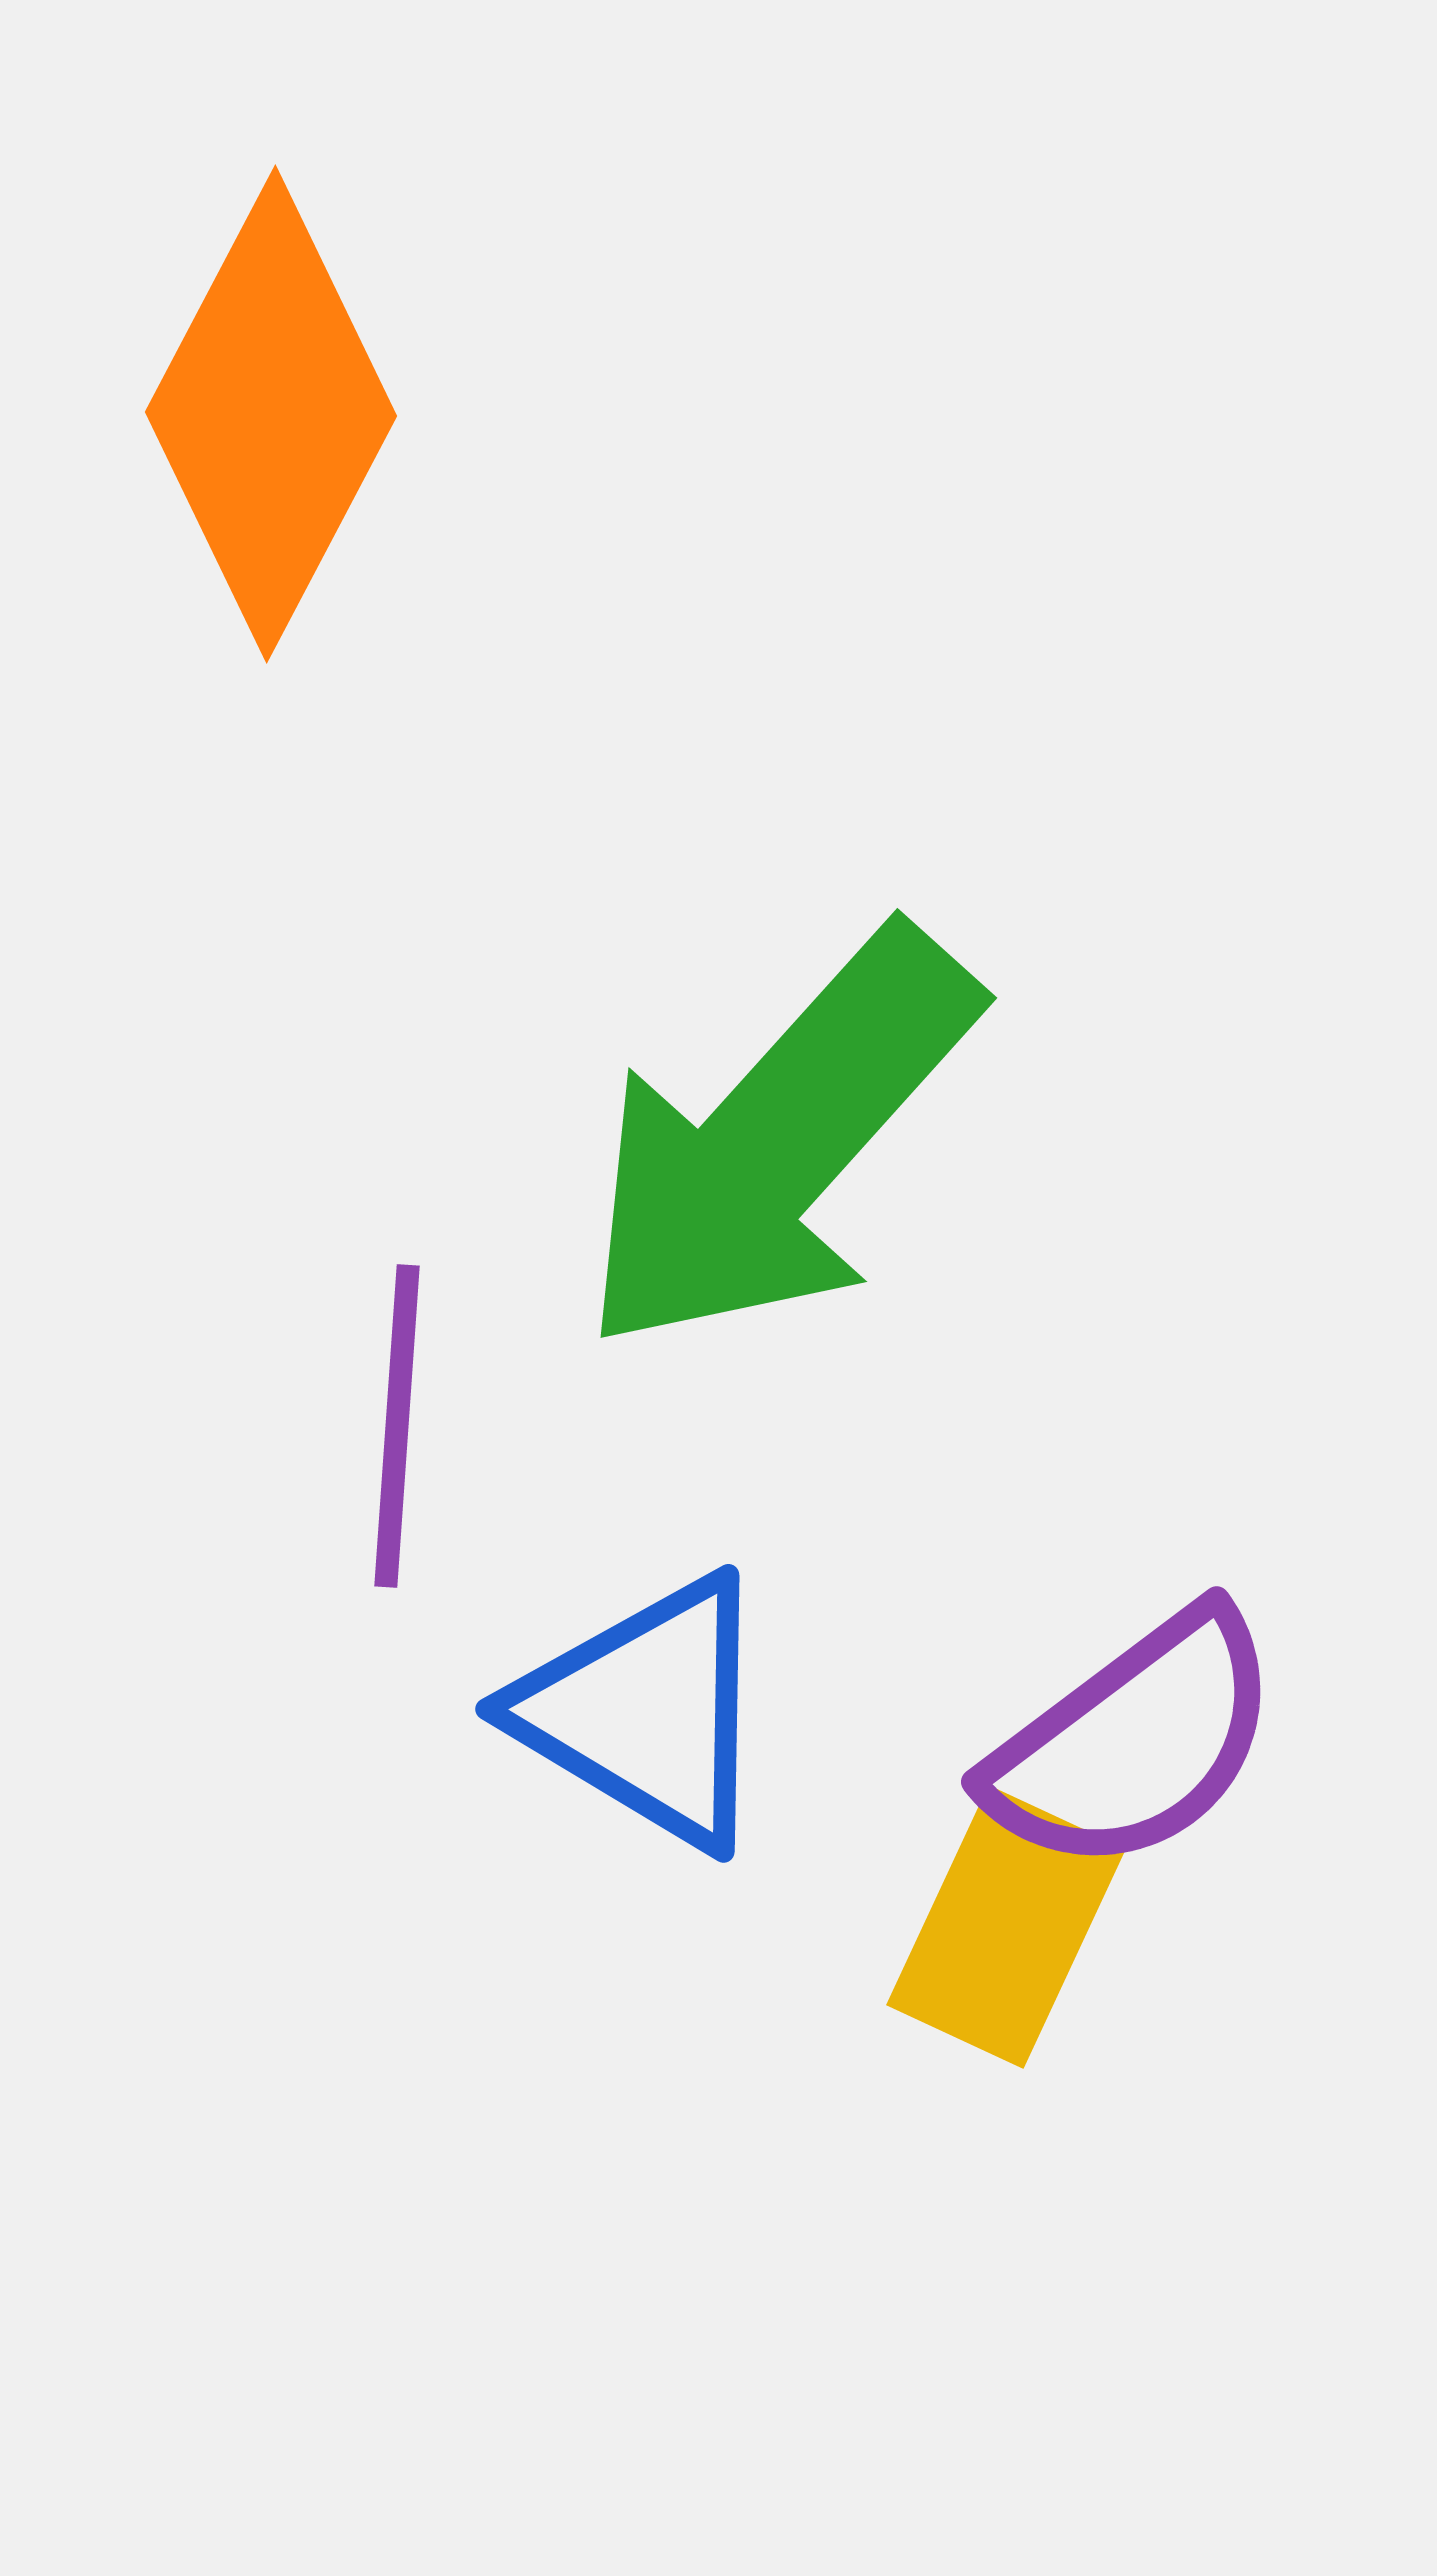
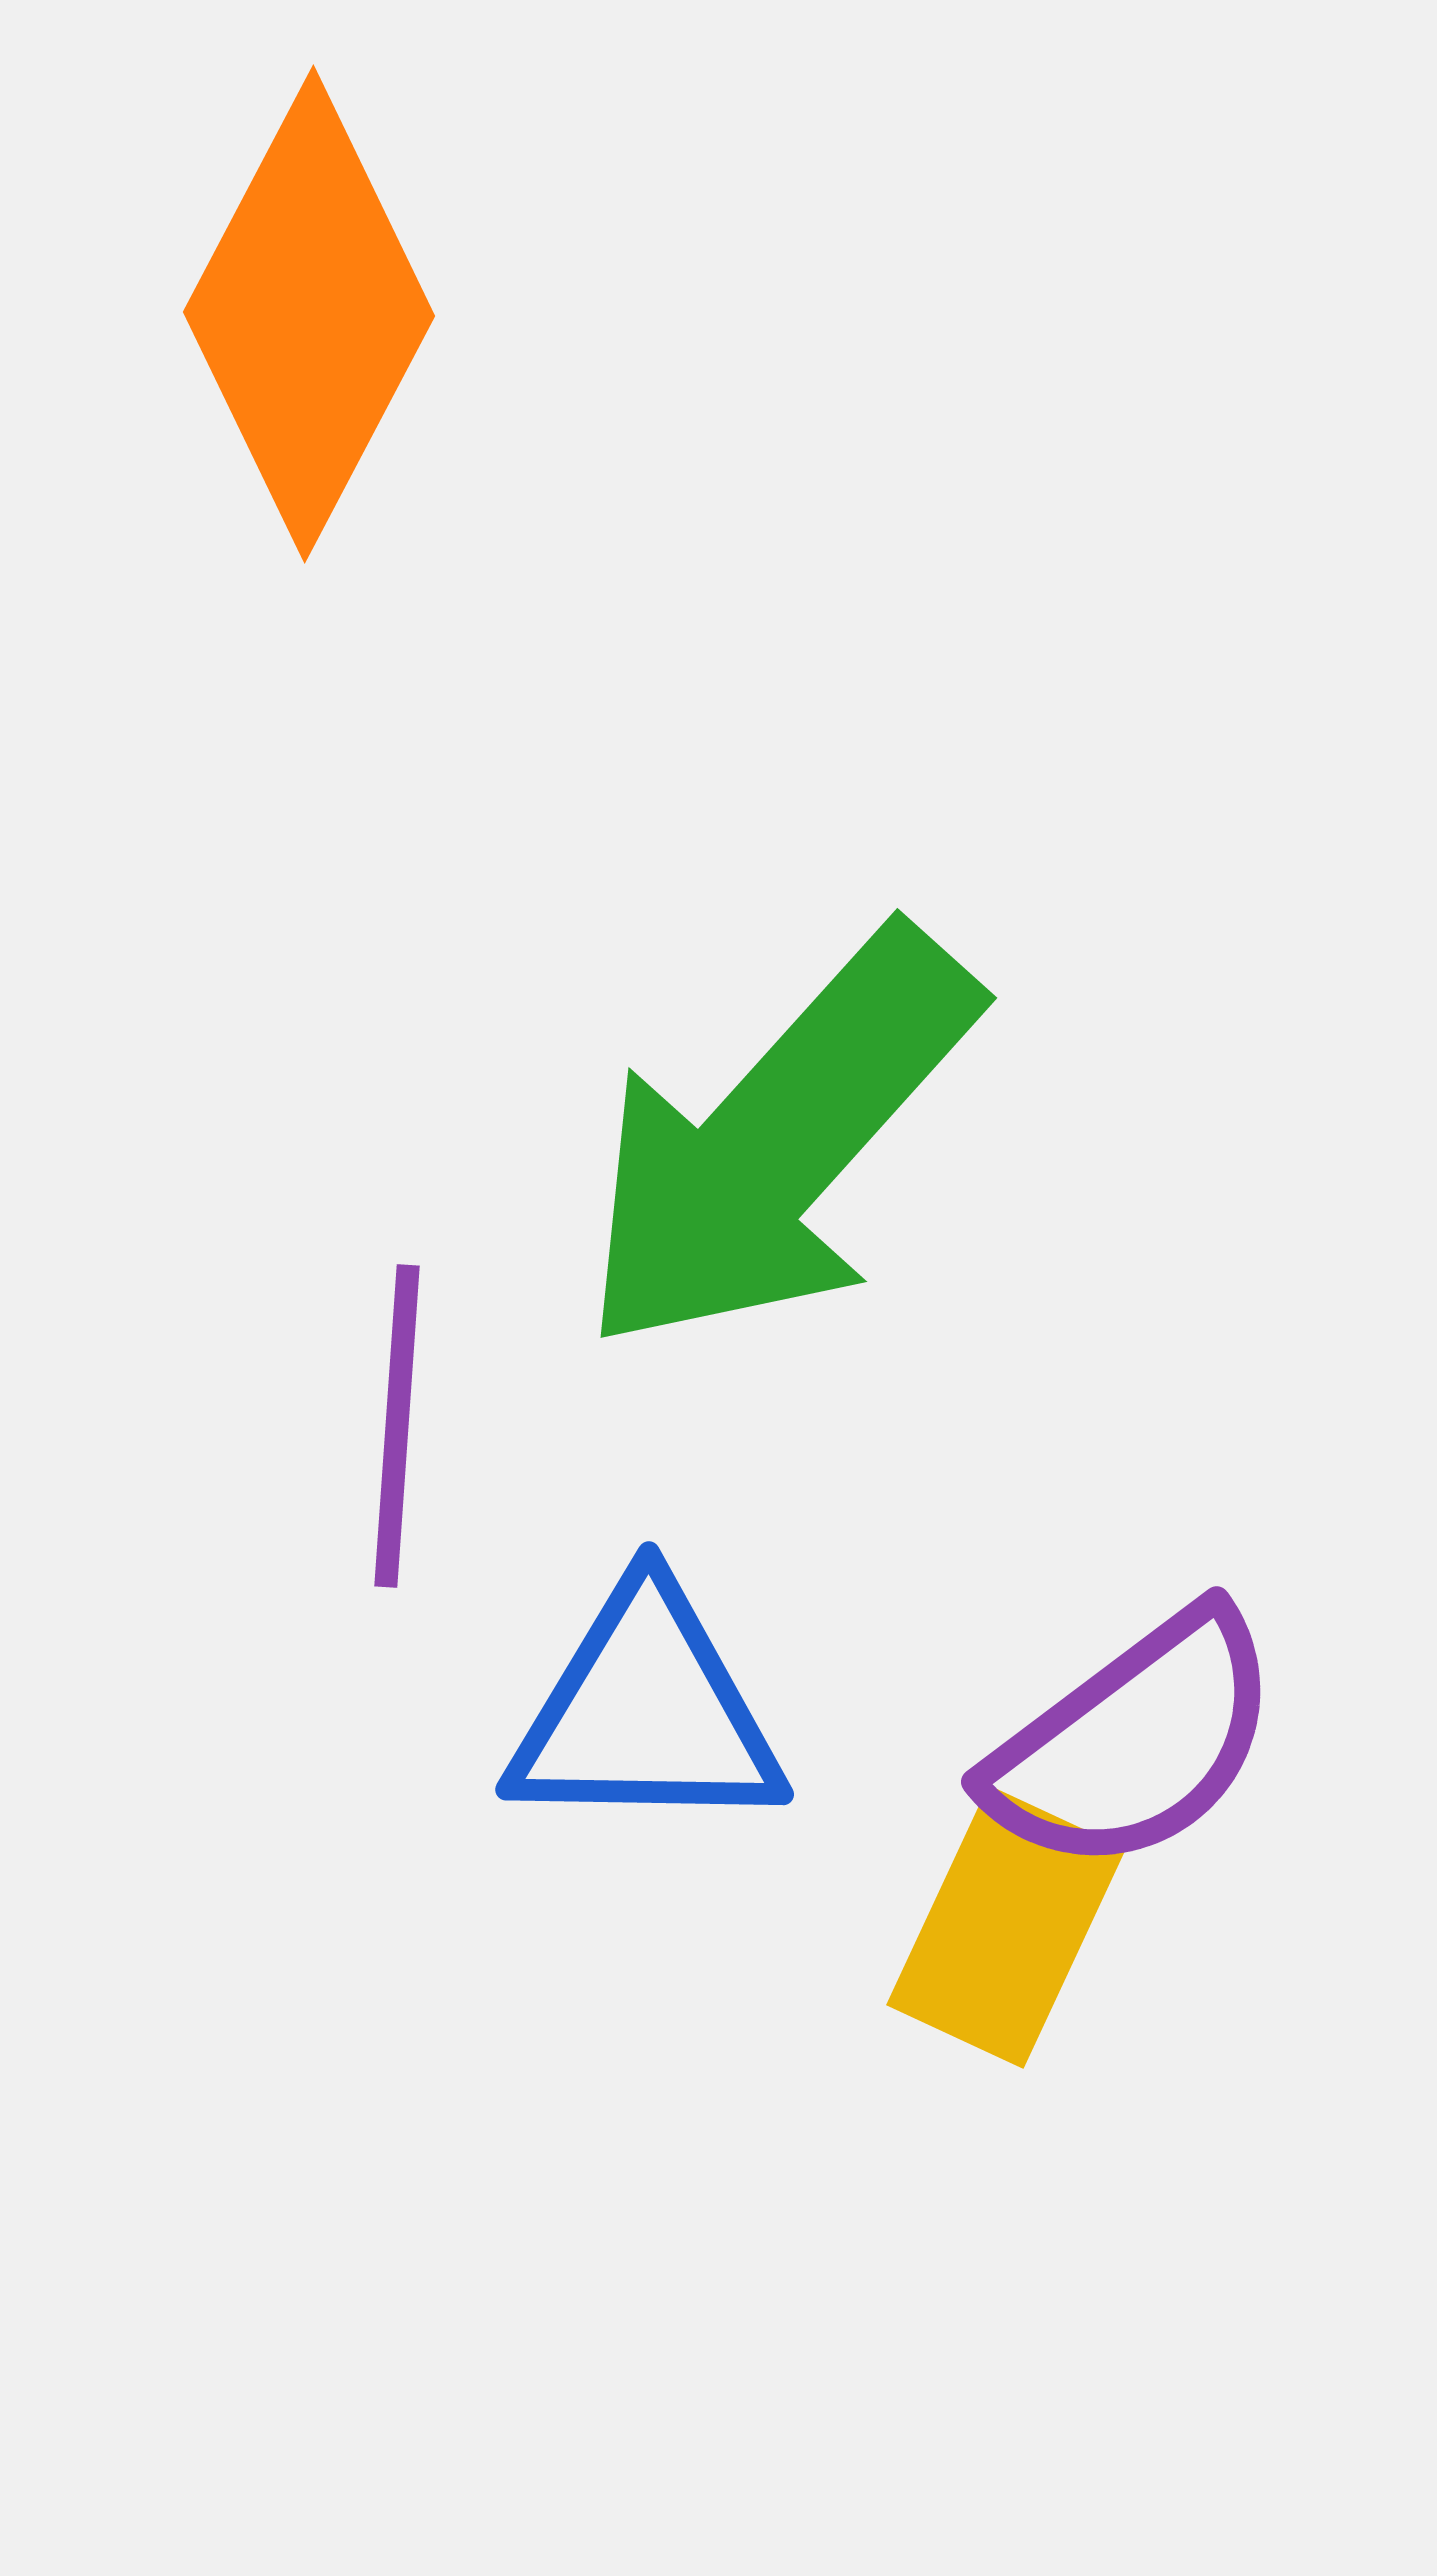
orange diamond: moved 38 px right, 100 px up
blue triangle: rotated 30 degrees counterclockwise
